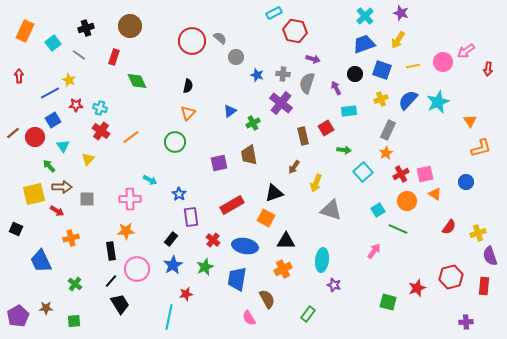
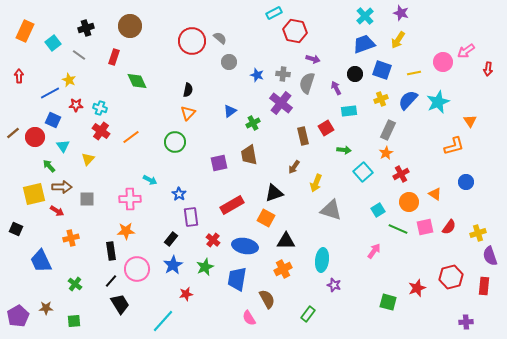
gray circle at (236, 57): moved 7 px left, 5 px down
yellow line at (413, 66): moved 1 px right, 7 px down
black semicircle at (188, 86): moved 4 px down
blue square at (53, 120): rotated 35 degrees counterclockwise
orange L-shape at (481, 148): moved 27 px left, 2 px up
pink square at (425, 174): moved 53 px down
orange circle at (407, 201): moved 2 px right, 1 px down
cyan line at (169, 317): moved 6 px left, 4 px down; rotated 30 degrees clockwise
